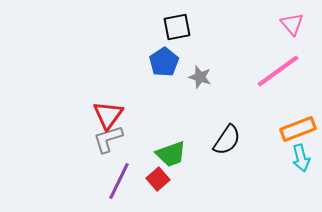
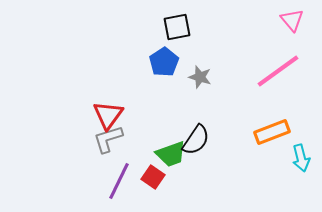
pink triangle: moved 4 px up
orange rectangle: moved 26 px left, 3 px down
black semicircle: moved 31 px left
red square: moved 5 px left, 2 px up; rotated 15 degrees counterclockwise
